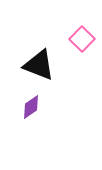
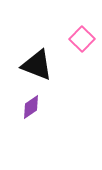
black triangle: moved 2 px left
